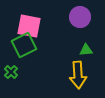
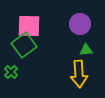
purple circle: moved 7 px down
pink square: rotated 10 degrees counterclockwise
green square: rotated 10 degrees counterclockwise
yellow arrow: moved 1 px right, 1 px up
